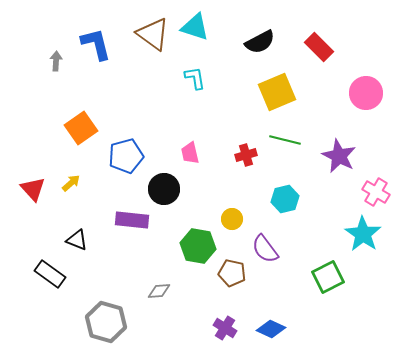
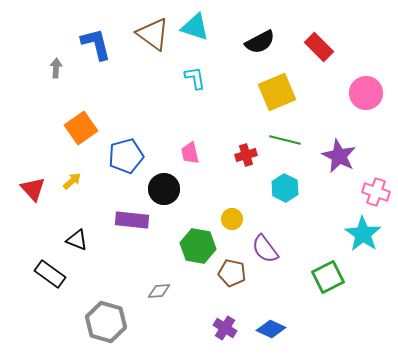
gray arrow: moved 7 px down
yellow arrow: moved 1 px right, 2 px up
pink cross: rotated 12 degrees counterclockwise
cyan hexagon: moved 11 px up; rotated 20 degrees counterclockwise
